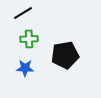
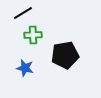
green cross: moved 4 px right, 4 px up
blue star: rotated 12 degrees clockwise
